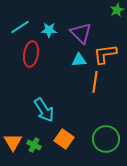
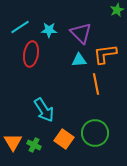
orange line: moved 1 px right, 2 px down; rotated 20 degrees counterclockwise
green circle: moved 11 px left, 6 px up
